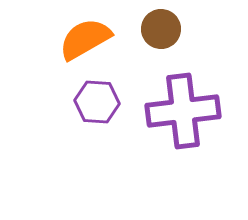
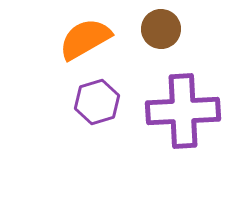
purple hexagon: rotated 21 degrees counterclockwise
purple cross: rotated 4 degrees clockwise
